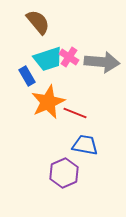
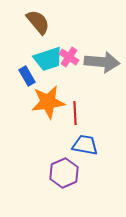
orange star: rotated 16 degrees clockwise
red line: rotated 65 degrees clockwise
